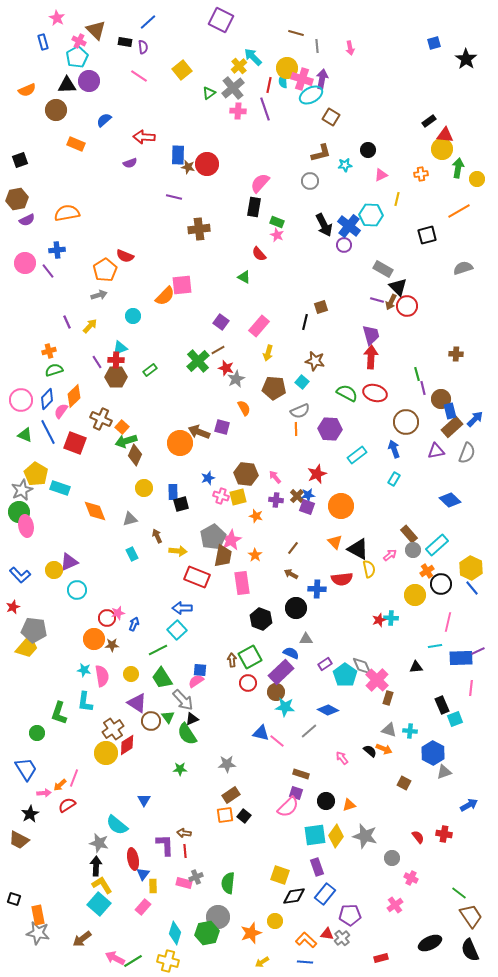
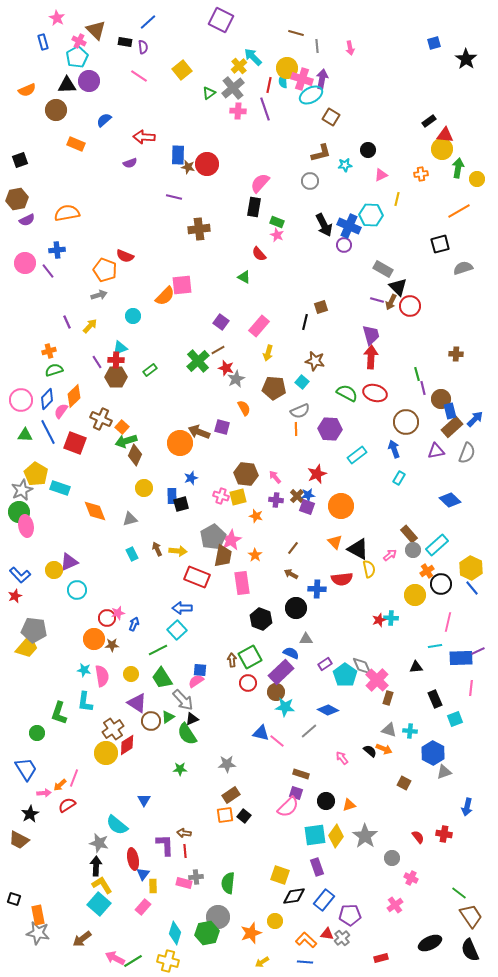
blue cross at (349, 226): rotated 15 degrees counterclockwise
black square at (427, 235): moved 13 px right, 9 px down
orange pentagon at (105, 270): rotated 20 degrees counterclockwise
red circle at (407, 306): moved 3 px right
green triangle at (25, 435): rotated 21 degrees counterclockwise
blue star at (208, 478): moved 17 px left
cyan rectangle at (394, 479): moved 5 px right, 1 px up
blue rectangle at (173, 492): moved 1 px left, 4 px down
brown arrow at (157, 536): moved 13 px down
red star at (13, 607): moved 2 px right, 11 px up
black rectangle at (442, 705): moved 7 px left, 6 px up
green triangle at (168, 717): rotated 32 degrees clockwise
blue arrow at (469, 805): moved 2 px left, 2 px down; rotated 132 degrees clockwise
gray star at (365, 836): rotated 20 degrees clockwise
gray cross at (196, 877): rotated 16 degrees clockwise
blue rectangle at (325, 894): moved 1 px left, 6 px down
